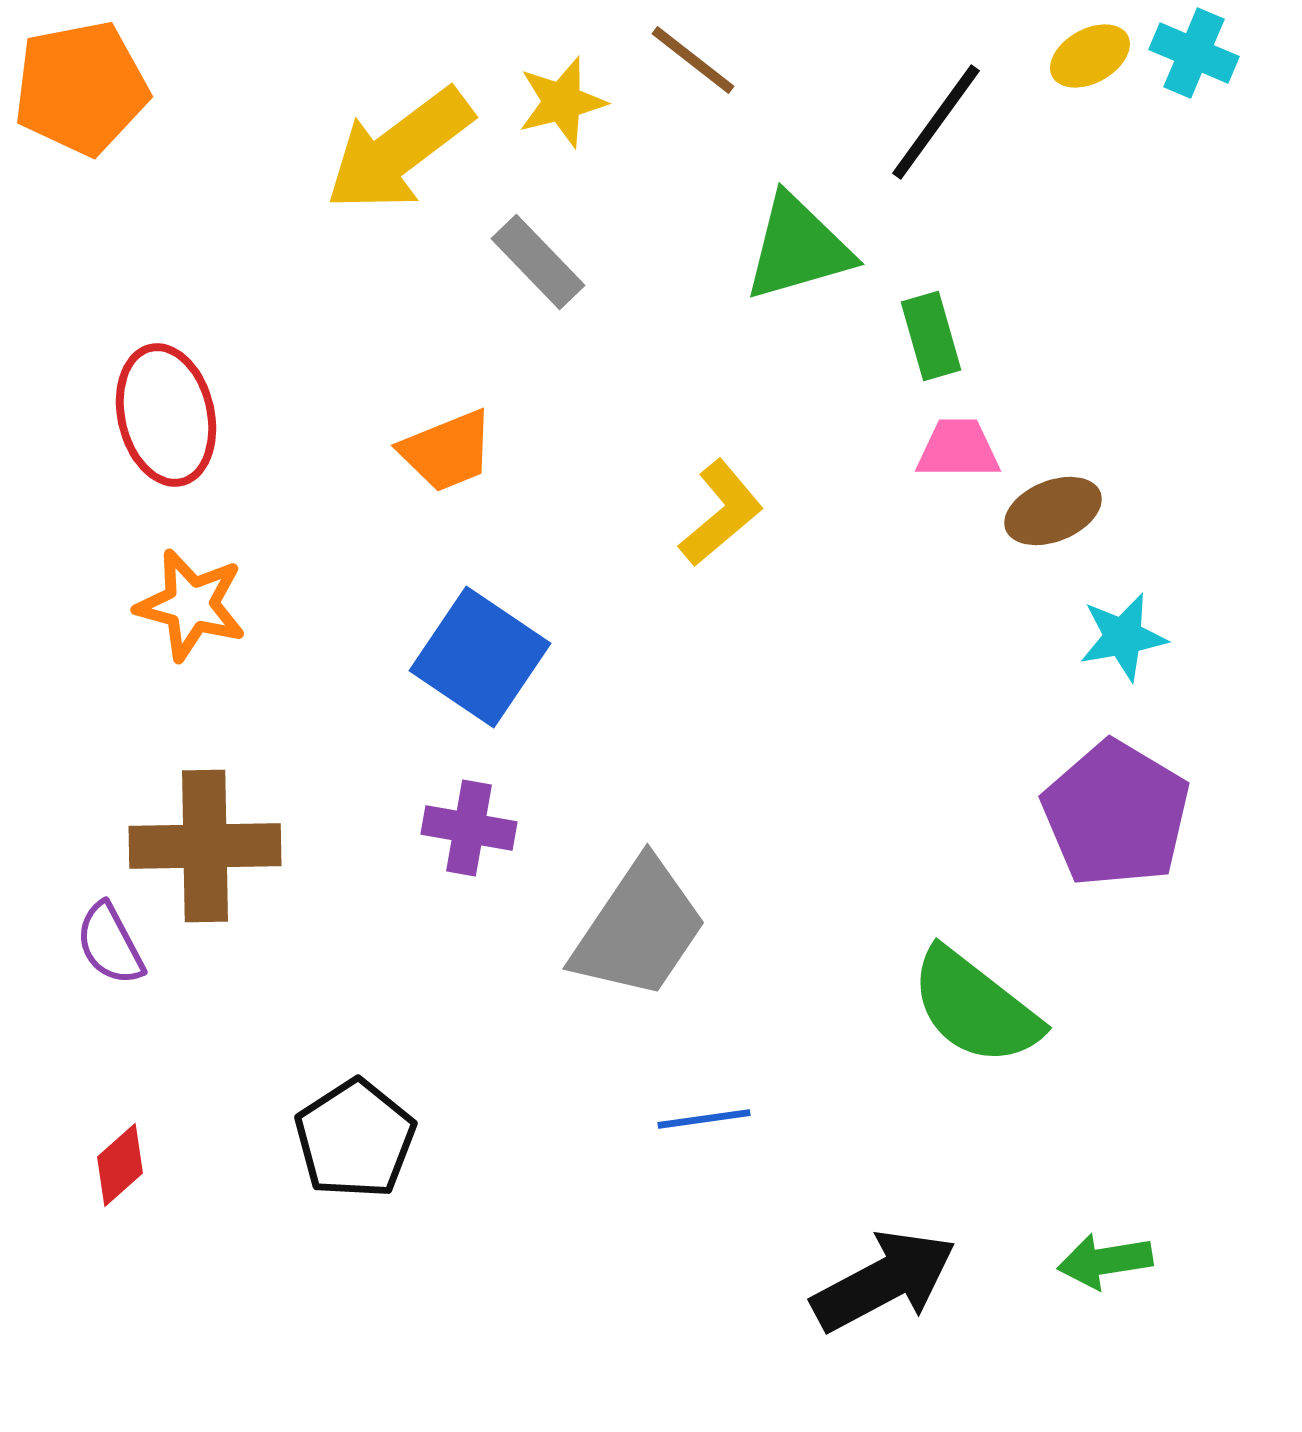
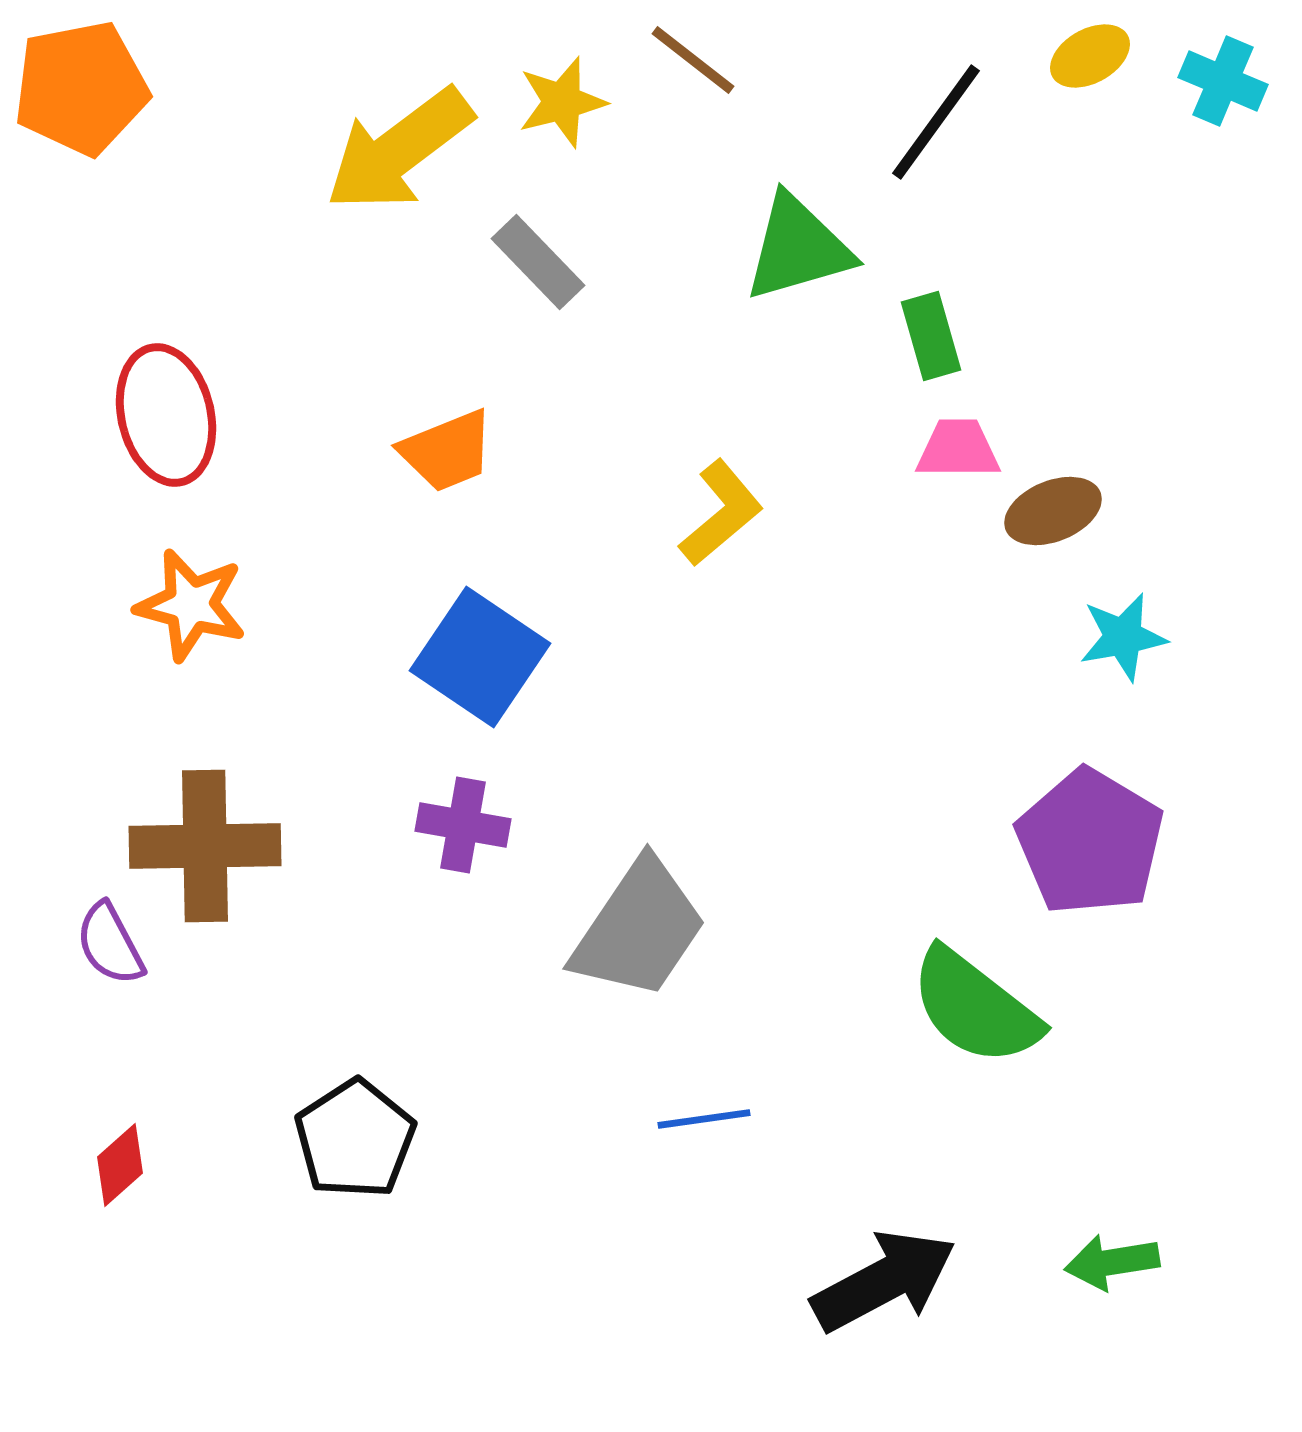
cyan cross: moved 29 px right, 28 px down
purple pentagon: moved 26 px left, 28 px down
purple cross: moved 6 px left, 3 px up
green arrow: moved 7 px right, 1 px down
